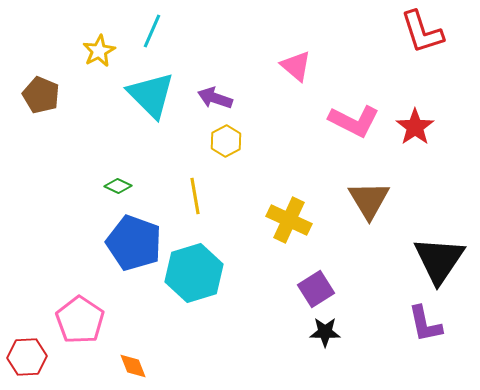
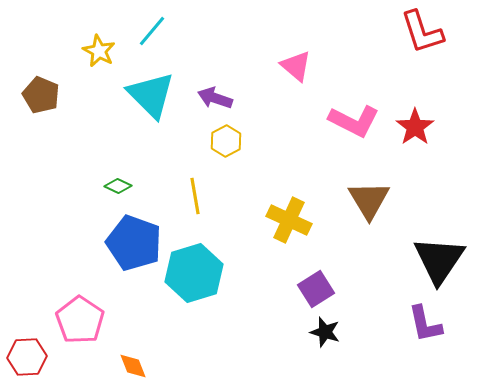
cyan line: rotated 16 degrees clockwise
yellow star: rotated 16 degrees counterclockwise
black star: rotated 16 degrees clockwise
